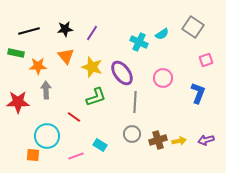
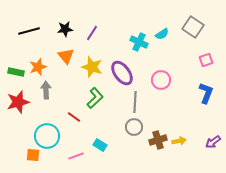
green rectangle: moved 19 px down
orange star: moved 1 px down; rotated 18 degrees counterclockwise
pink circle: moved 2 px left, 2 px down
blue L-shape: moved 8 px right
green L-shape: moved 1 px left, 1 px down; rotated 25 degrees counterclockwise
red star: rotated 15 degrees counterclockwise
gray circle: moved 2 px right, 7 px up
purple arrow: moved 7 px right, 2 px down; rotated 21 degrees counterclockwise
